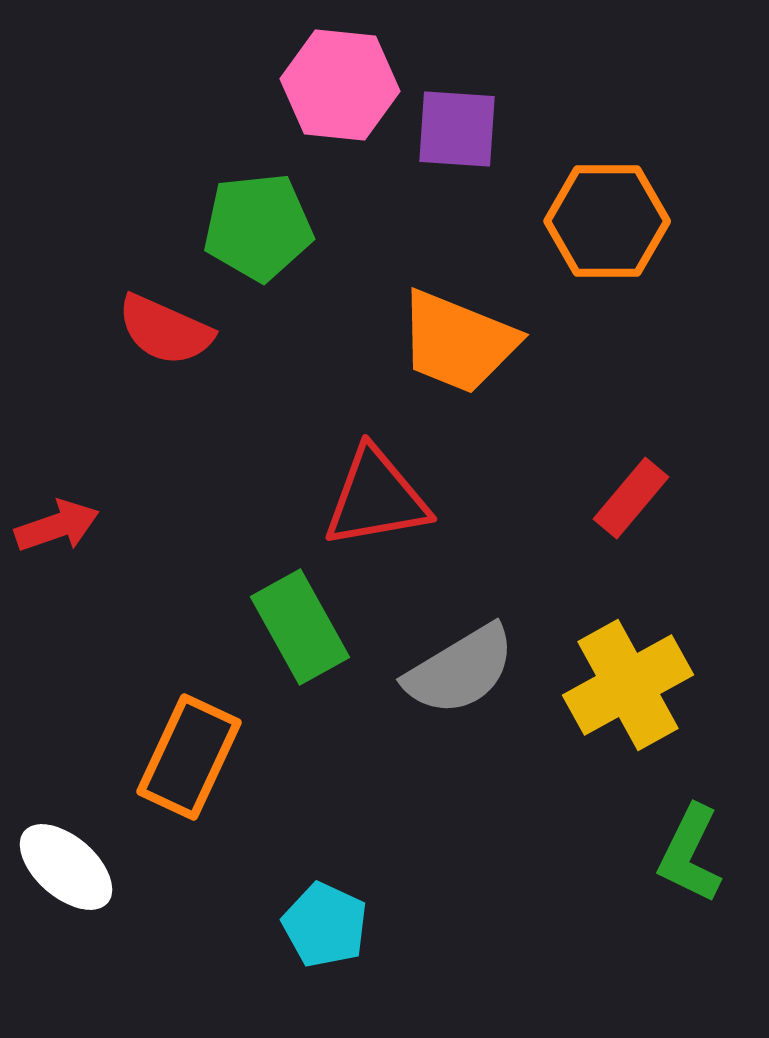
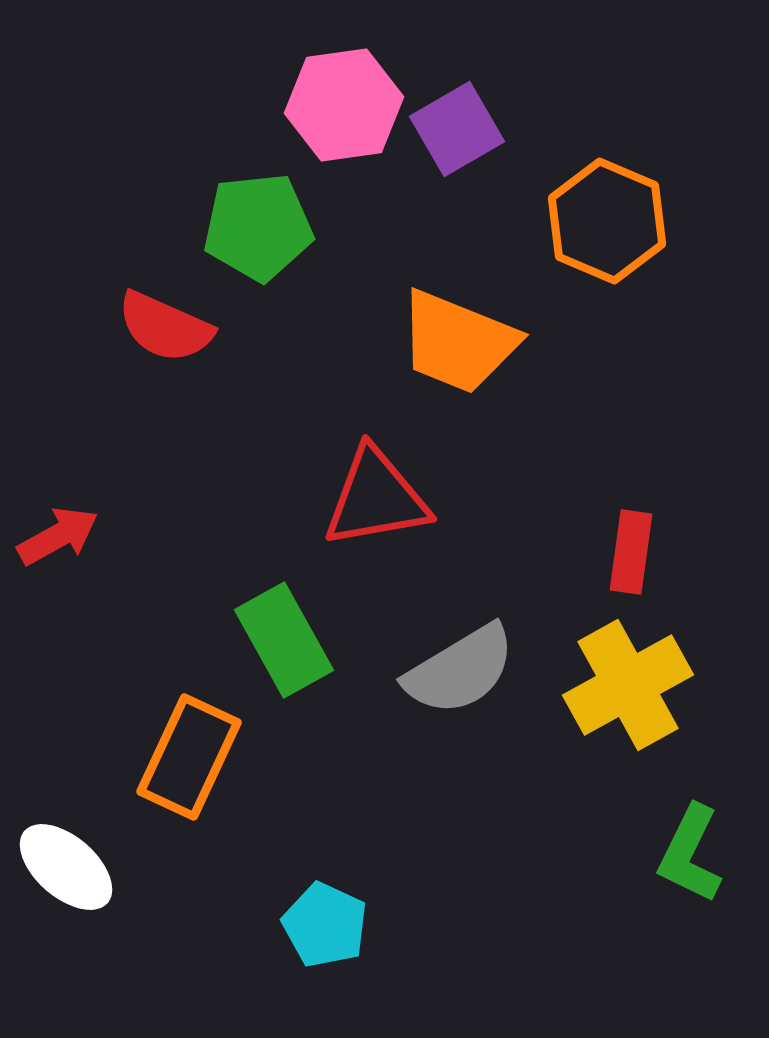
pink hexagon: moved 4 px right, 20 px down; rotated 14 degrees counterclockwise
purple square: rotated 34 degrees counterclockwise
orange hexagon: rotated 23 degrees clockwise
red semicircle: moved 3 px up
red rectangle: moved 54 px down; rotated 32 degrees counterclockwise
red arrow: moved 1 px right, 10 px down; rotated 10 degrees counterclockwise
green rectangle: moved 16 px left, 13 px down
